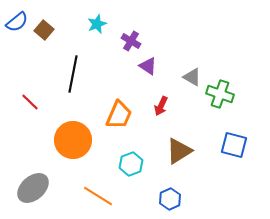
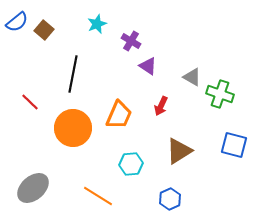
orange circle: moved 12 px up
cyan hexagon: rotated 15 degrees clockwise
